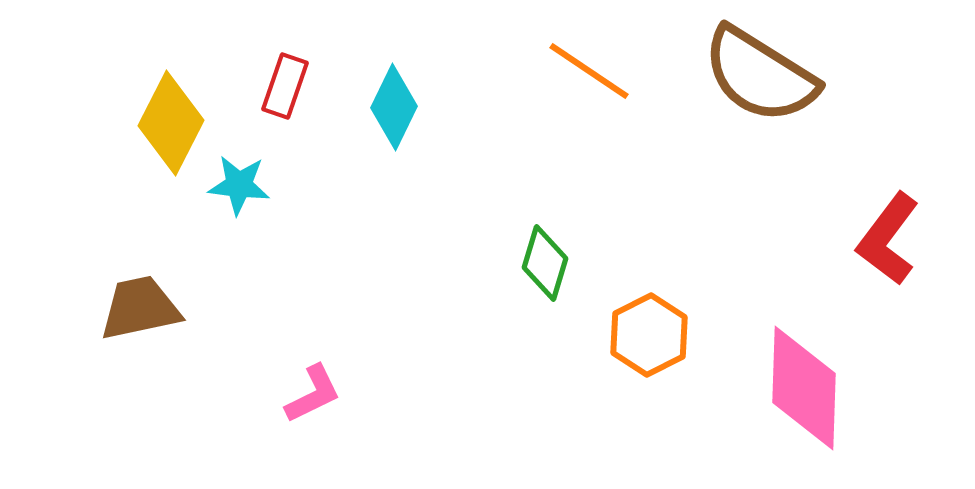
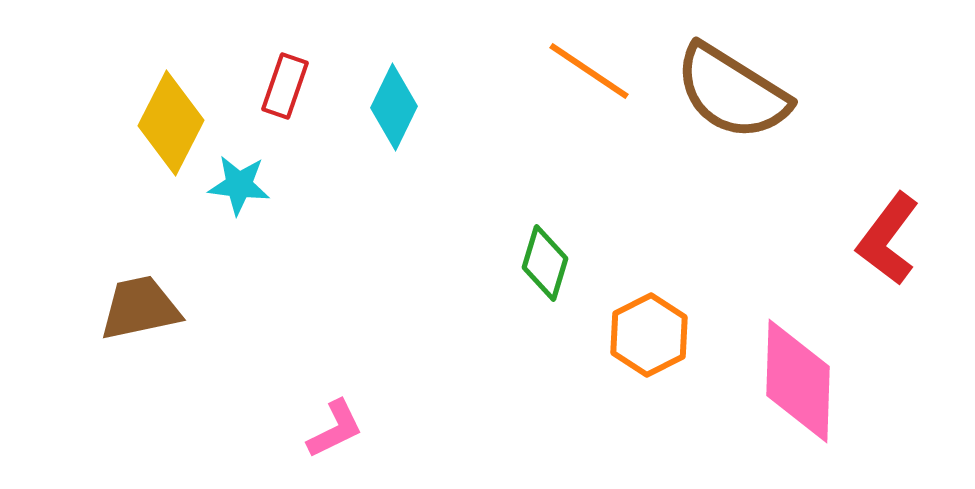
brown semicircle: moved 28 px left, 17 px down
pink diamond: moved 6 px left, 7 px up
pink L-shape: moved 22 px right, 35 px down
